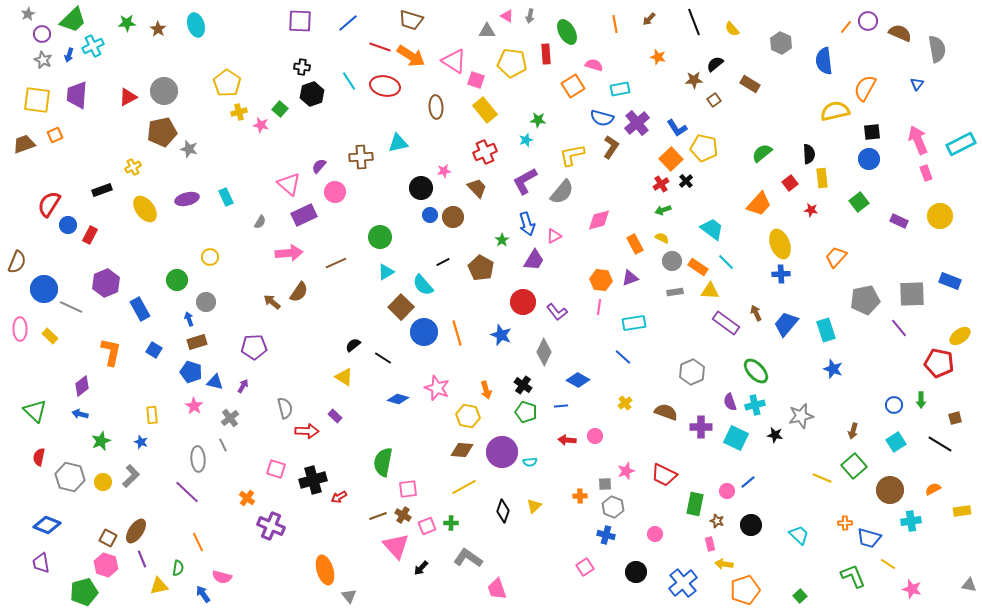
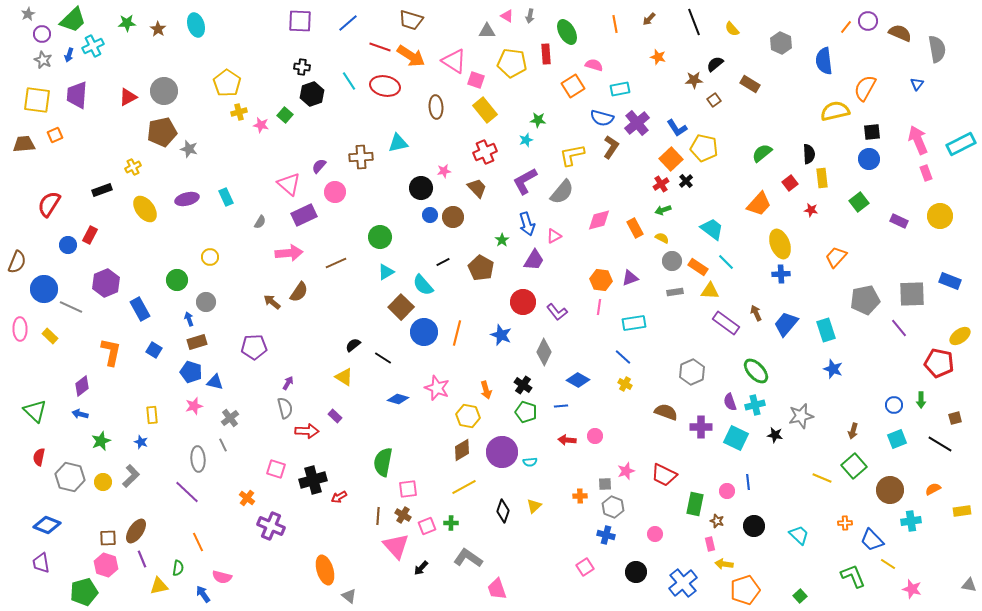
green square at (280, 109): moved 5 px right, 6 px down
brown trapezoid at (24, 144): rotated 15 degrees clockwise
blue circle at (68, 225): moved 20 px down
orange rectangle at (635, 244): moved 16 px up
orange line at (457, 333): rotated 30 degrees clockwise
purple arrow at (243, 386): moved 45 px right, 3 px up
yellow cross at (625, 403): moved 19 px up; rotated 24 degrees counterclockwise
pink star at (194, 406): rotated 24 degrees clockwise
cyan square at (896, 442): moved 1 px right, 3 px up; rotated 12 degrees clockwise
brown diamond at (462, 450): rotated 35 degrees counterclockwise
blue line at (748, 482): rotated 56 degrees counterclockwise
brown line at (378, 516): rotated 66 degrees counterclockwise
black circle at (751, 525): moved 3 px right, 1 px down
brown square at (108, 538): rotated 30 degrees counterclockwise
blue trapezoid at (869, 538): moved 3 px right, 2 px down; rotated 30 degrees clockwise
gray triangle at (349, 596): rotated 14 degrees counterclockwise
